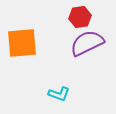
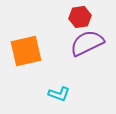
orange square: moved 4 px right, 8 px down; rotated 8 degrees counterclockwise
